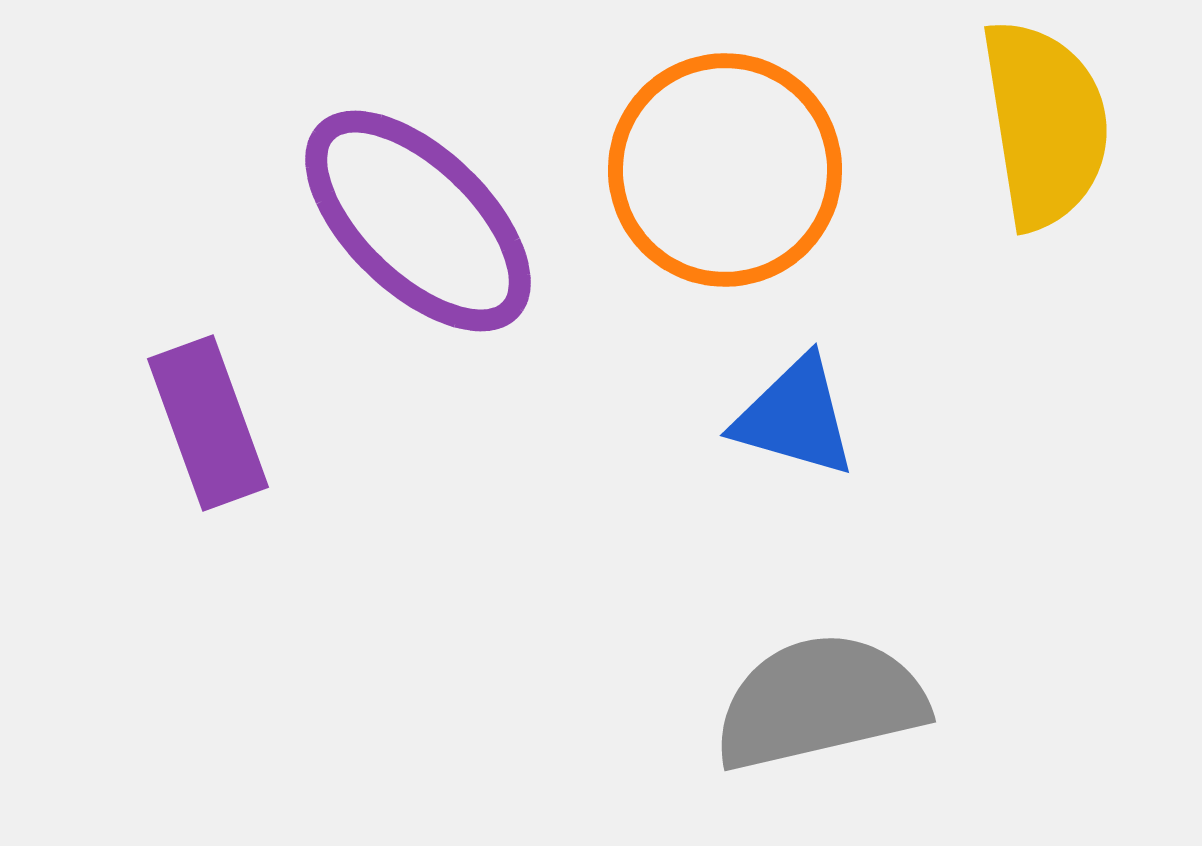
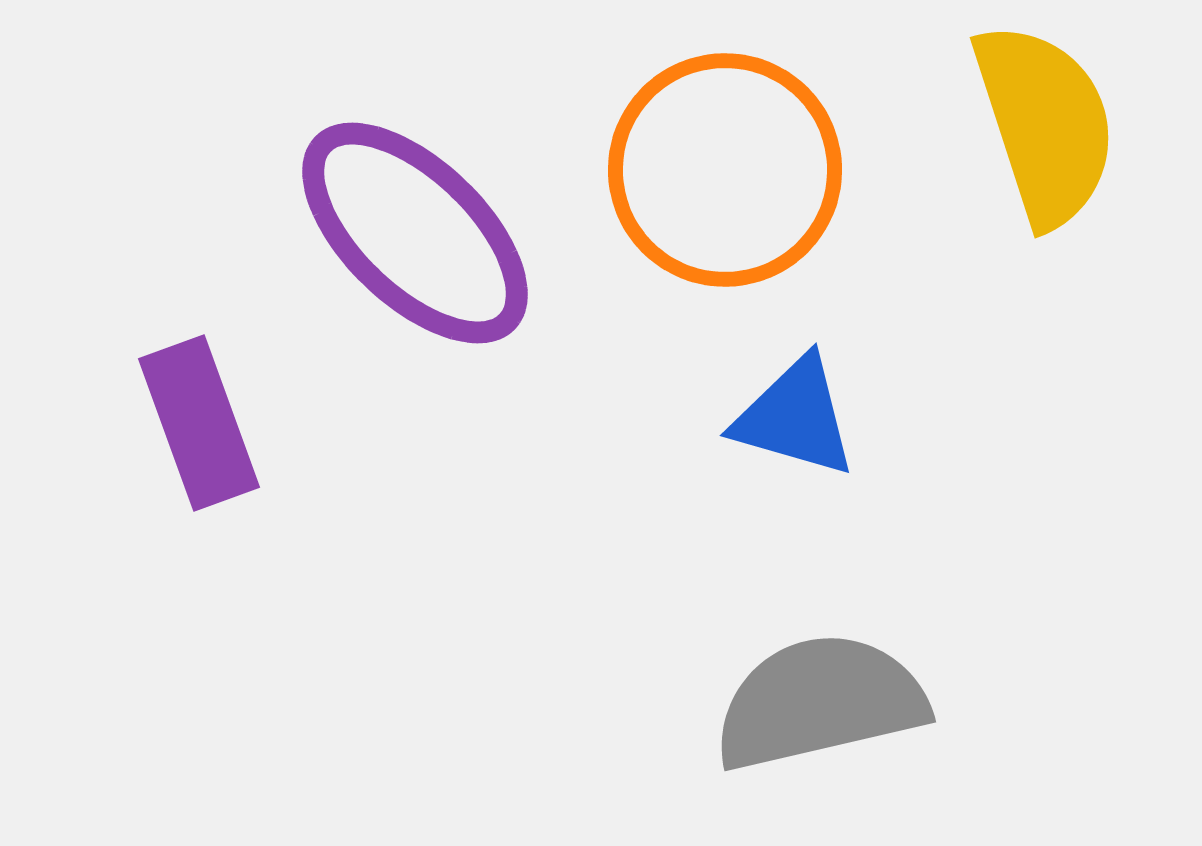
yellow semicircle: rotated 9 degrees counterclockwise
purple ellipse: moved 3 px left, 12 px down
purple rectangle: moved 9 px left
